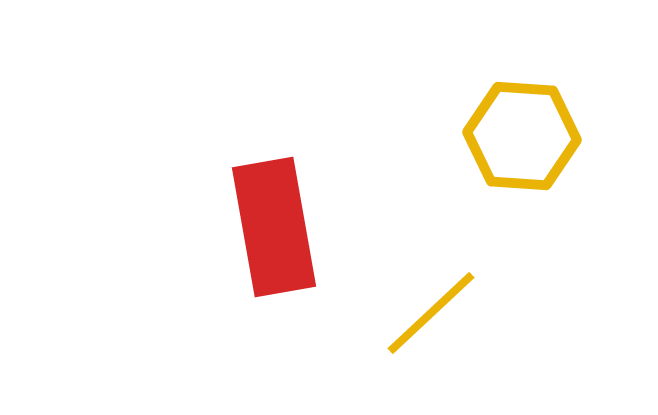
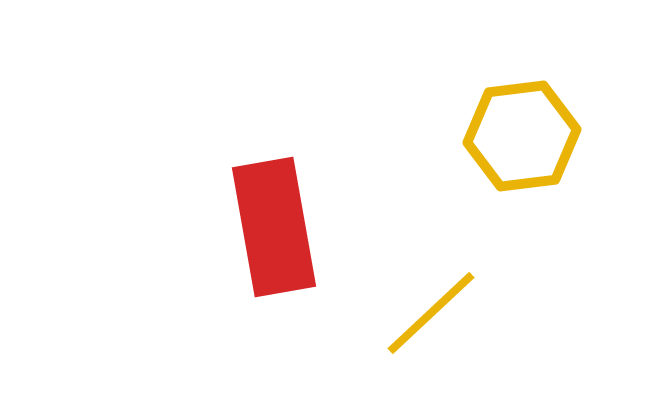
yellow hexagon: rotated 11 degrees counterclockwise
